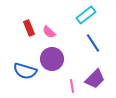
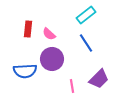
red rectangle: moved 1 px left, 1 px down; rotated 28 degrees clockwise
pink semicircle: moved 2 px down
blue line: moved 7 px left
blue semicircle: rotated 20 degrees counterclockwise
purple trapezoid: moved 4 px right
